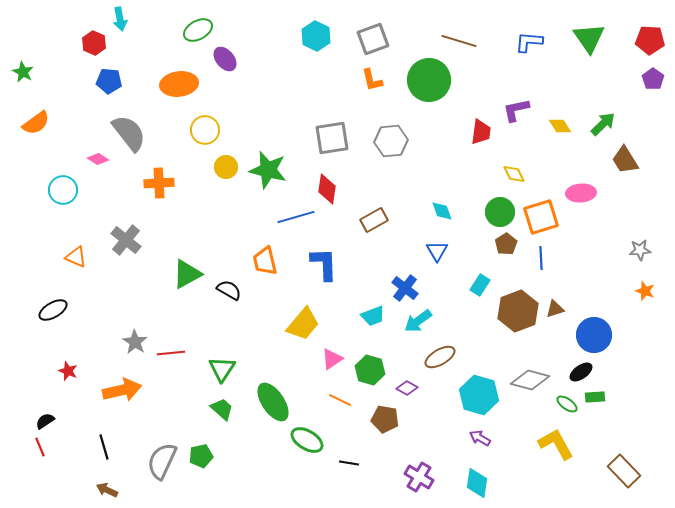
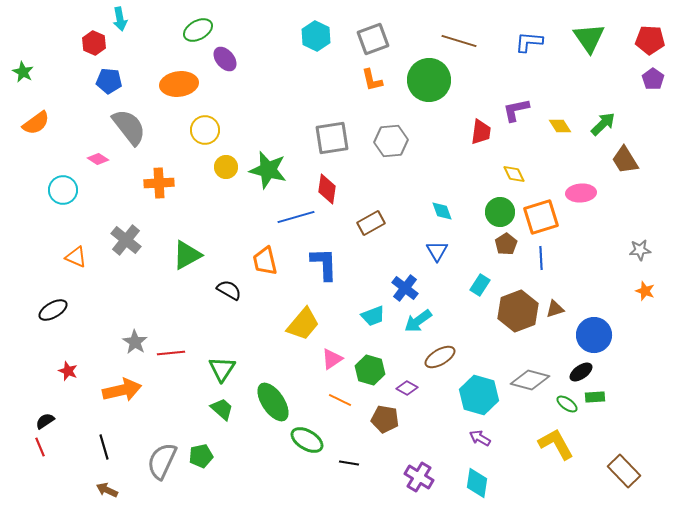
gray semicircle at (129, 133): moved 6 px up
brown rectangle at (374, 220): moved 3 px left, 3 px down
green triangle at (187, 274): moved 19 px up
